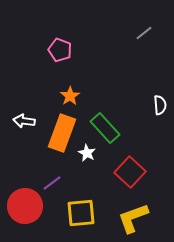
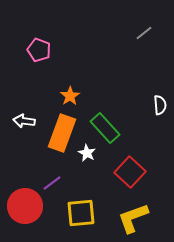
pink pentagon: moved 21 px left
